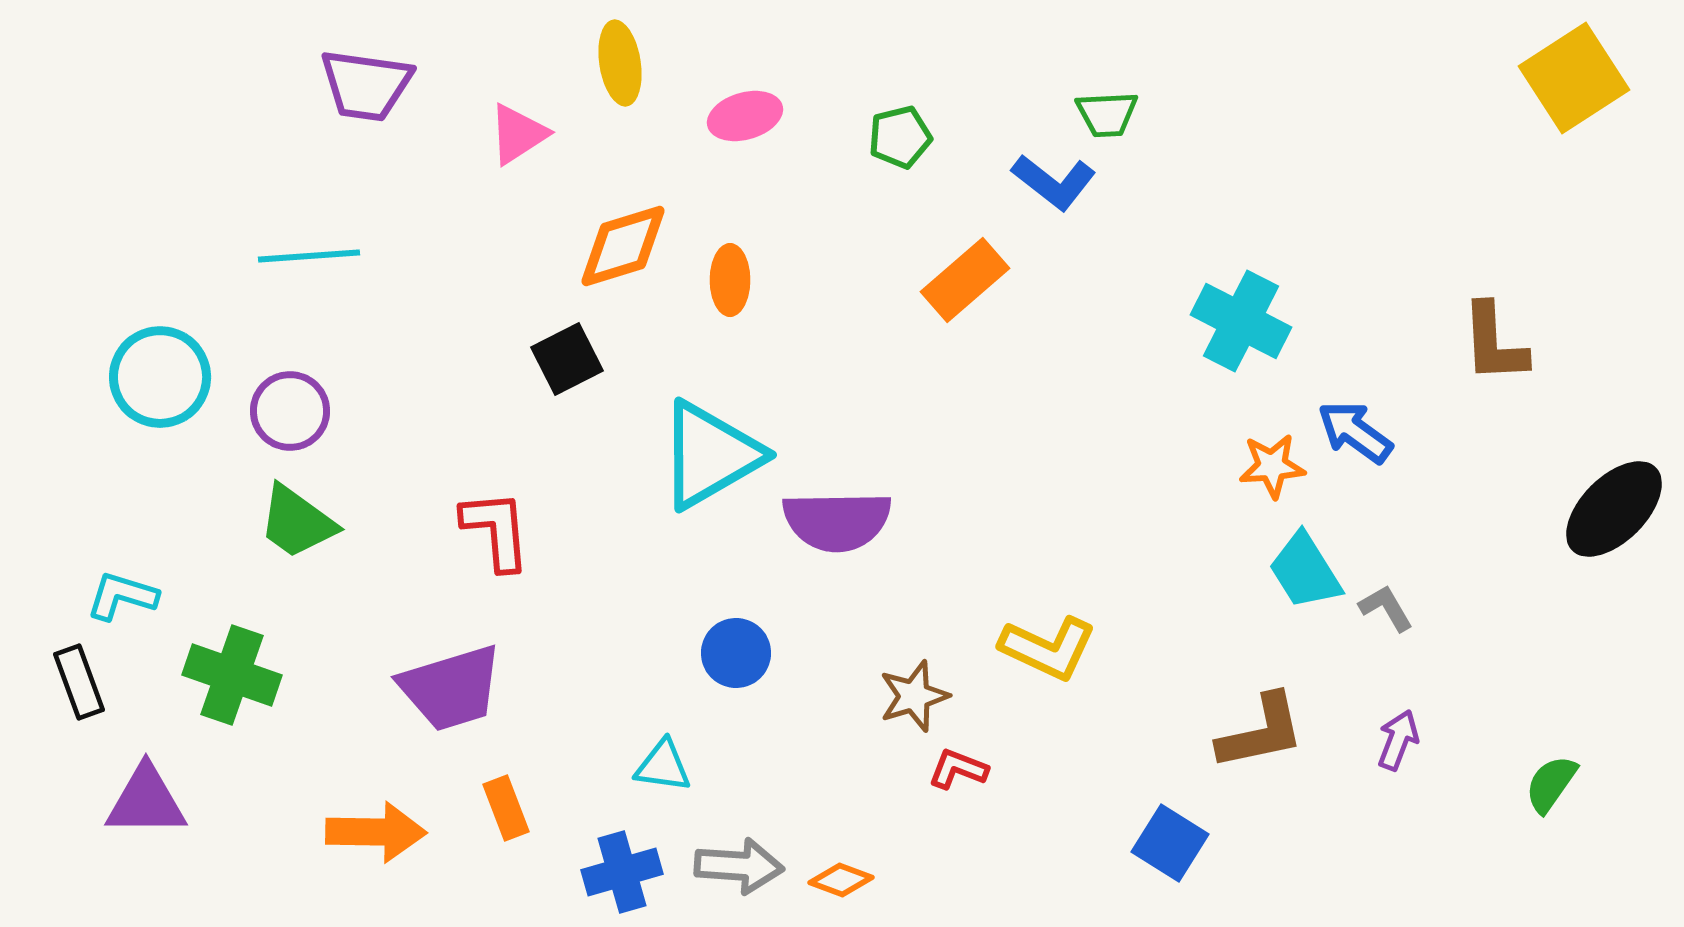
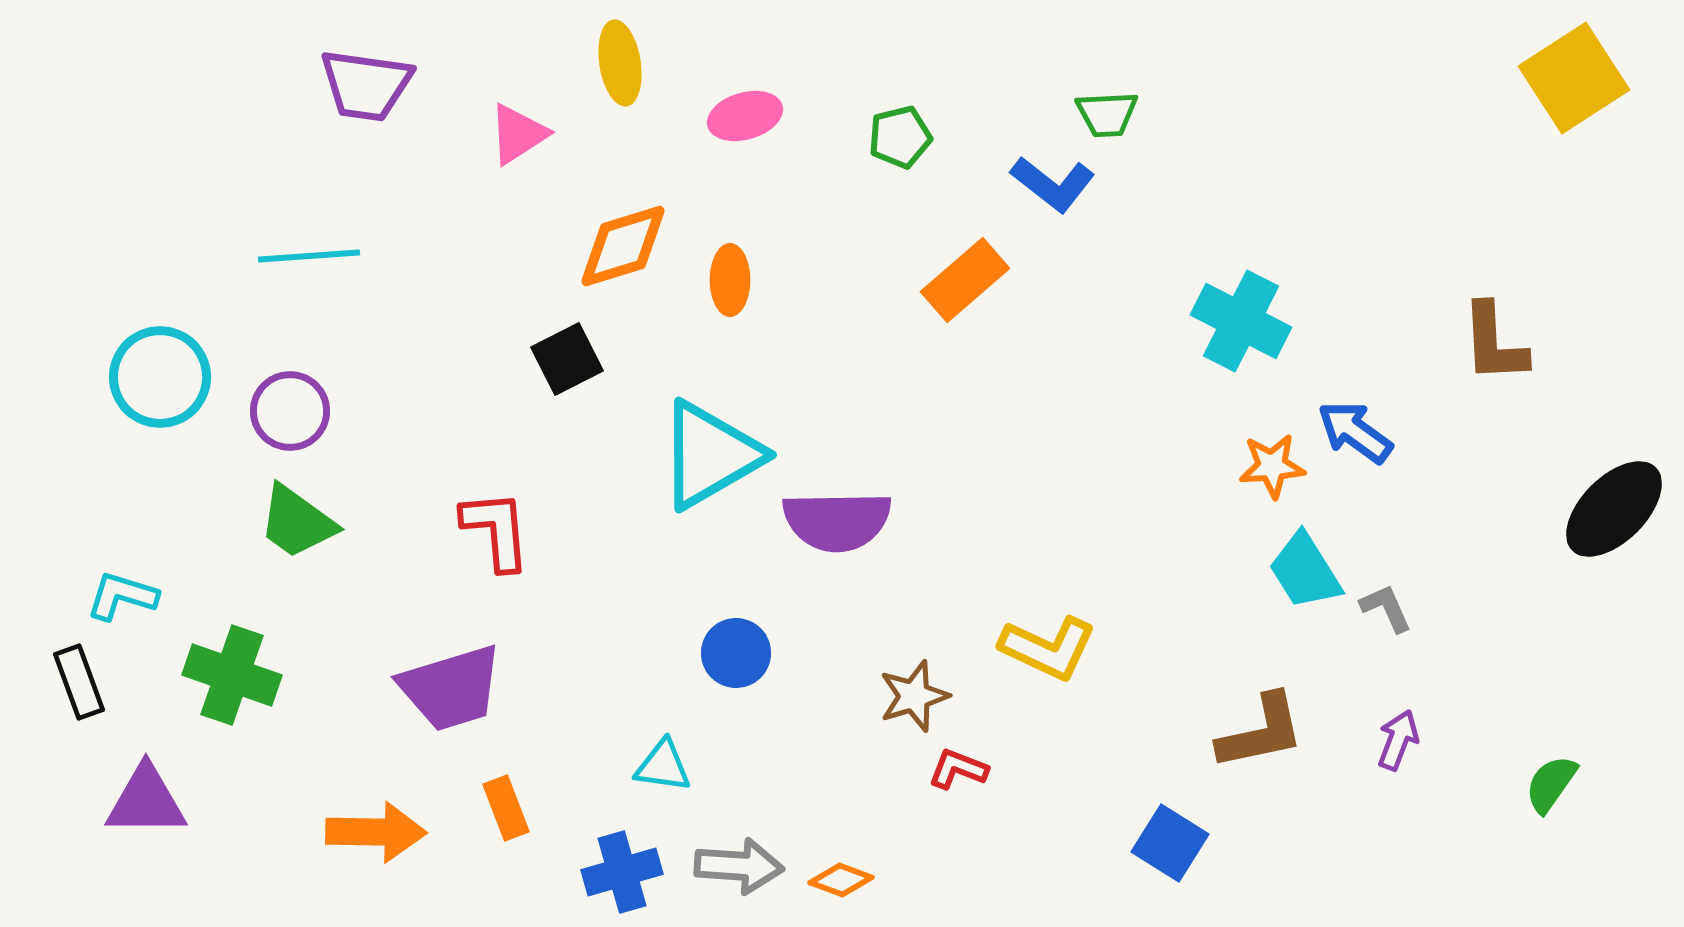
blue L-shape at (1054, 182): moved 1 px left, 2 px down
gray L-shape at (1386, 608): rotated 6 degrees clockwise
